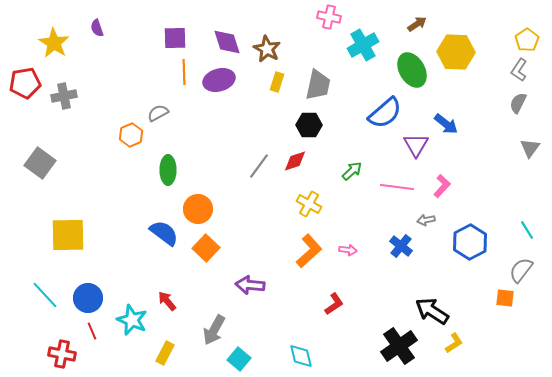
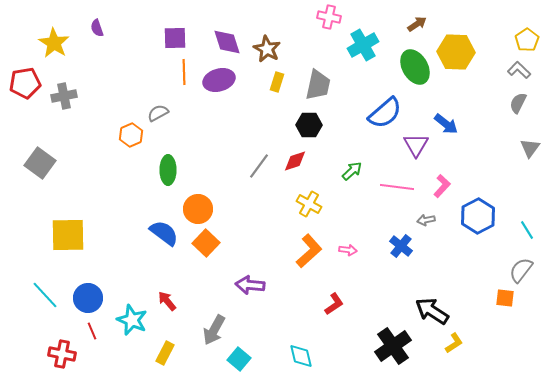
green ellipse at (412, 70): moved 3 px right, 3 px up
gray L-shape at (519, 70): rotated 100 degrees clockwise
blue hexagon at (470, 242): moved 8 px right, 26 px up
orange square at (206, 248): moved 5 px up
black cross at (399, 346): moved 6 px left
